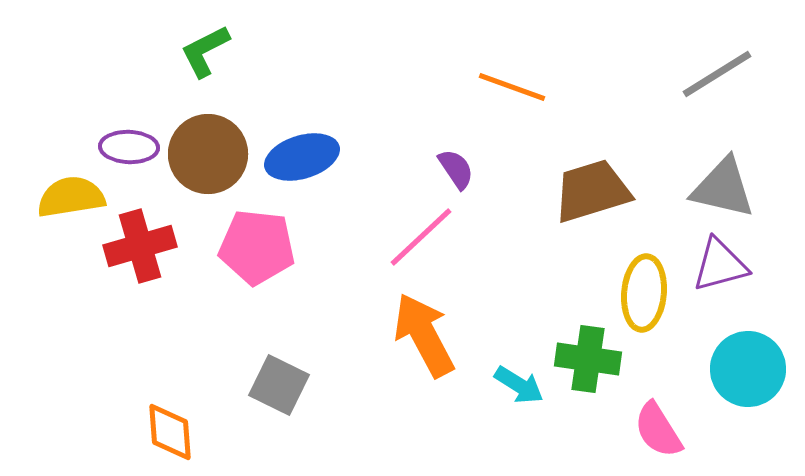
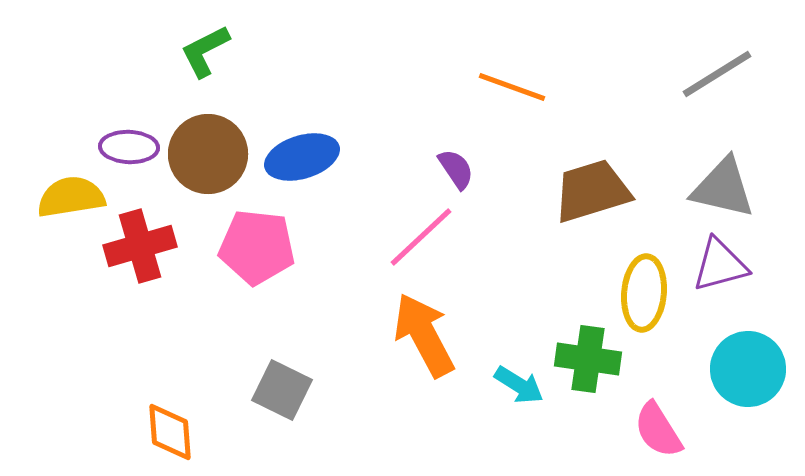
gray square: moved 3 px right, 5 px down
